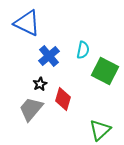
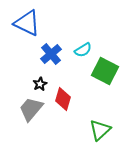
cyan semicircle: rotated 48 degrees clockwise
blue cross: moved 2 px right, 2 px up
